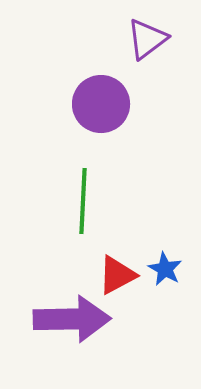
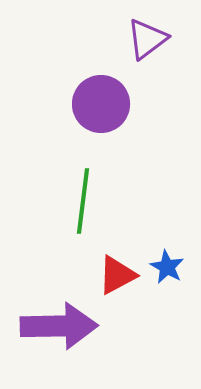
green line: rotated 4 degrees clockwise
blue star: moved 2 px right, 2 px up
purple arrow: moved 13 px left, 7 px down
